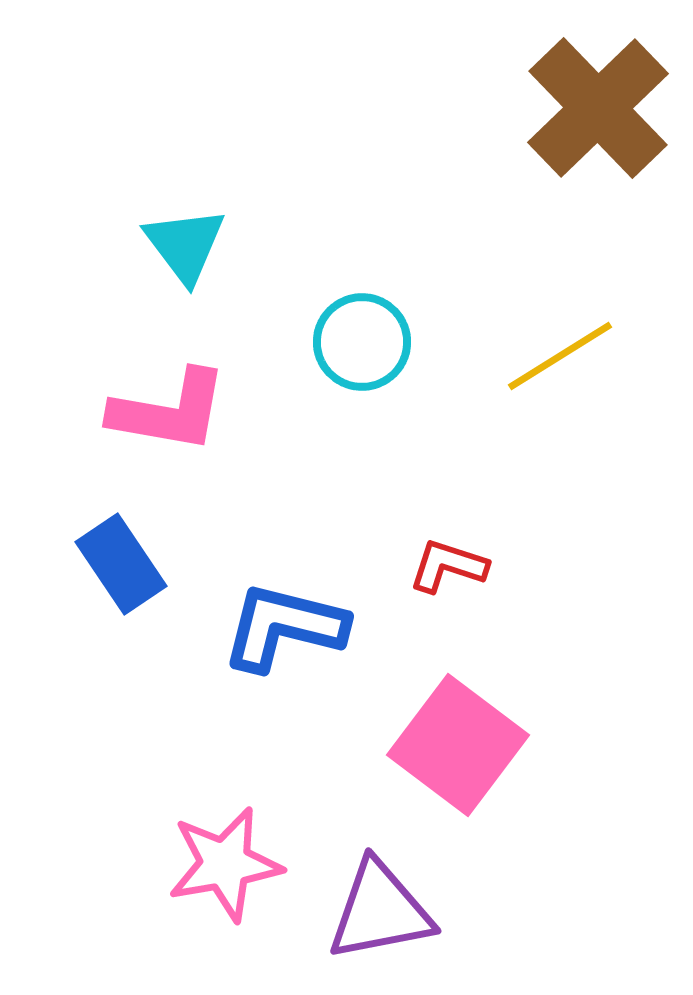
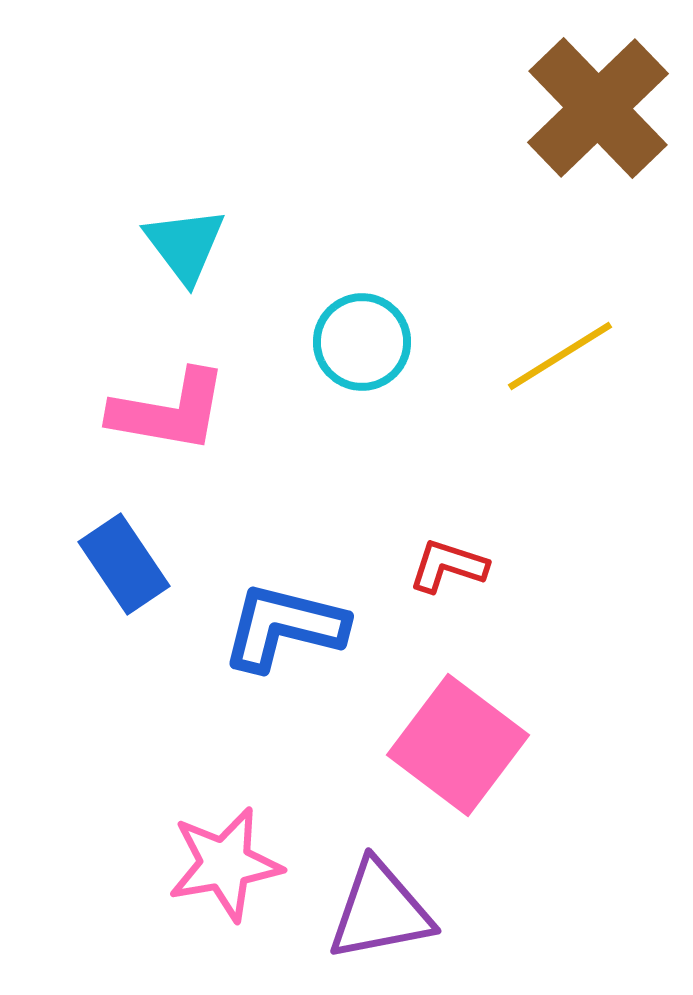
blue rectangle: moved 3 px right
